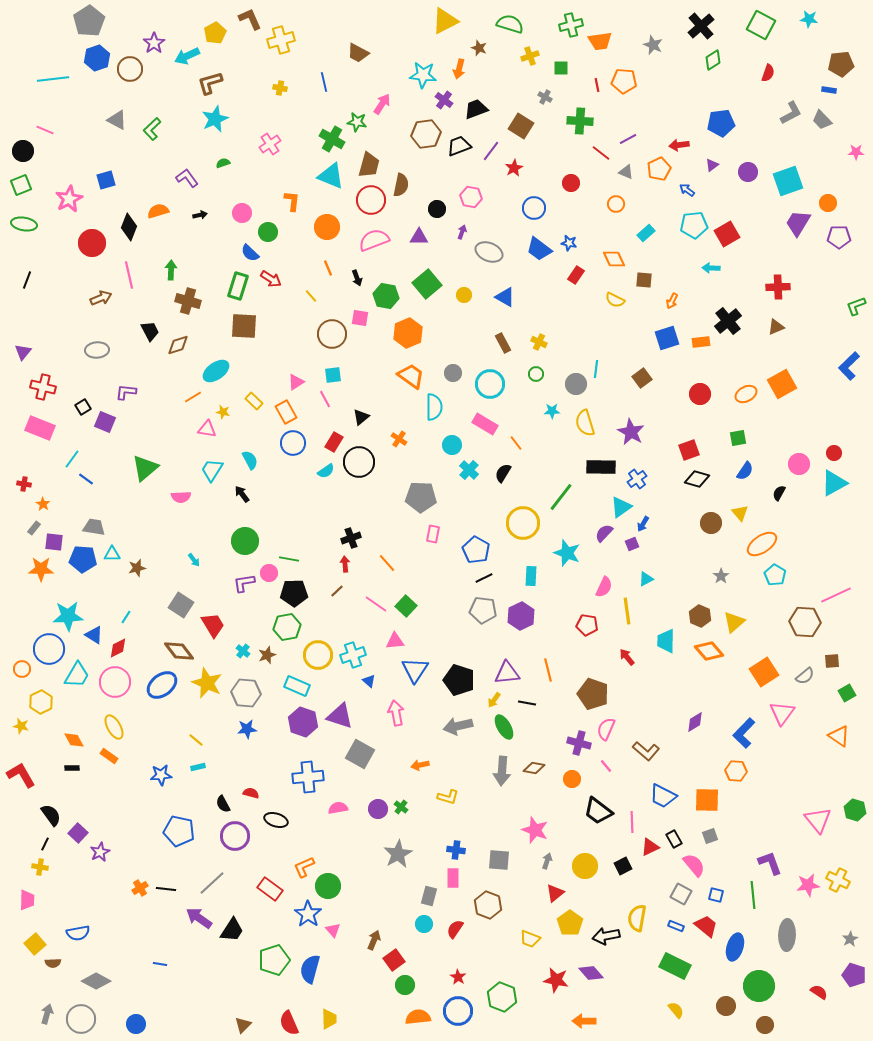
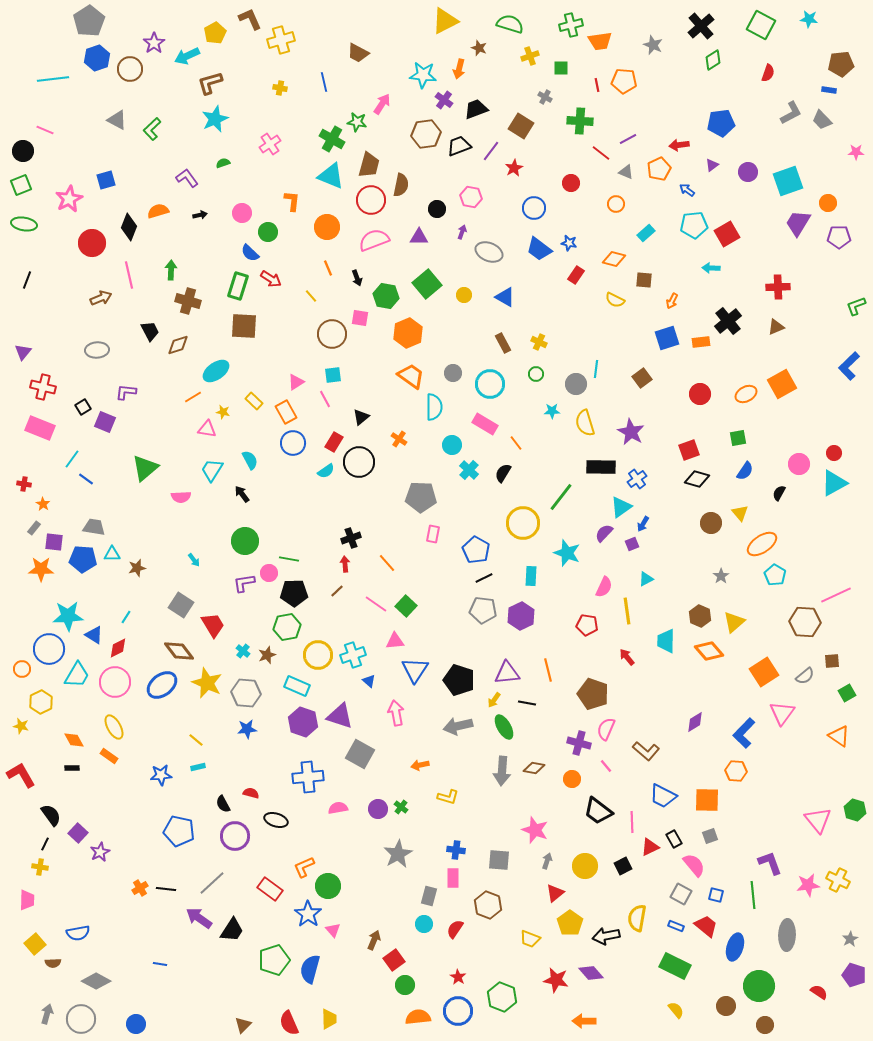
orange diamond at (614, 259): rotated 50 degrees counterclockwise
